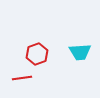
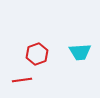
red line: moved 2 px down
